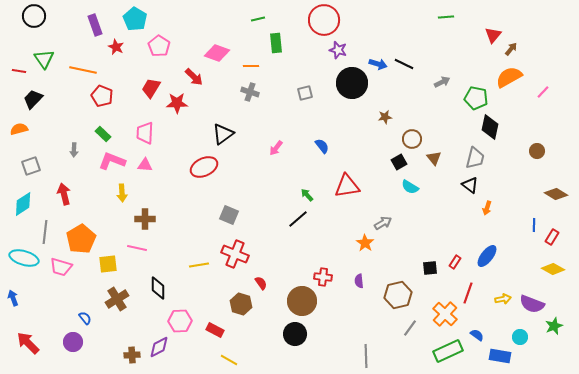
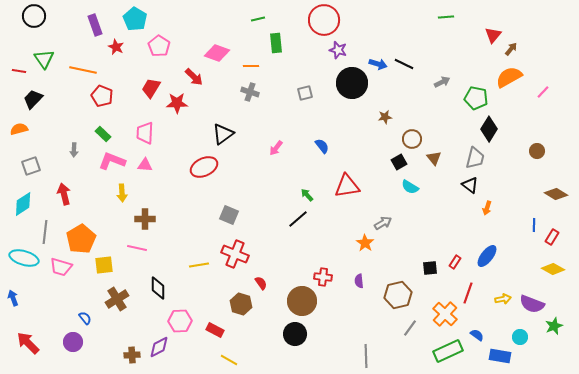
black diamond at (490, 127): moved 1 px left, 2 px down; rotated 20 degrees clockwise
yellow square at (108, 264): moved 4 px left, 1 px down
